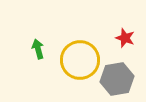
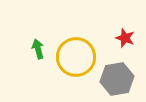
yellow circle: moved 4 px left, 3 px up
